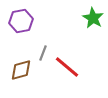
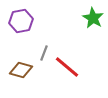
gray line: moved 1 px right
brown diamond: rotated 30 degrees clockwise
